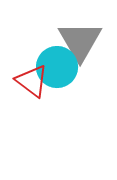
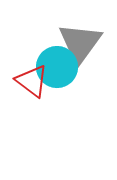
gray triangle: moved 2 px down; rotated 6 degrees clockwise
